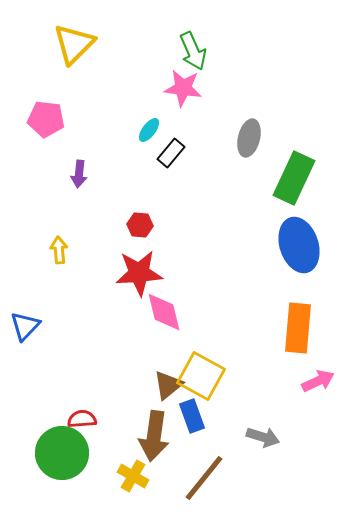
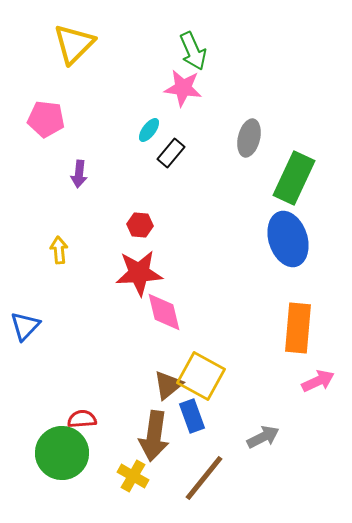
blue ellipse: moved 11 px left, 6 px up
gray arrow: rotated 44 degrees counterclockwise
